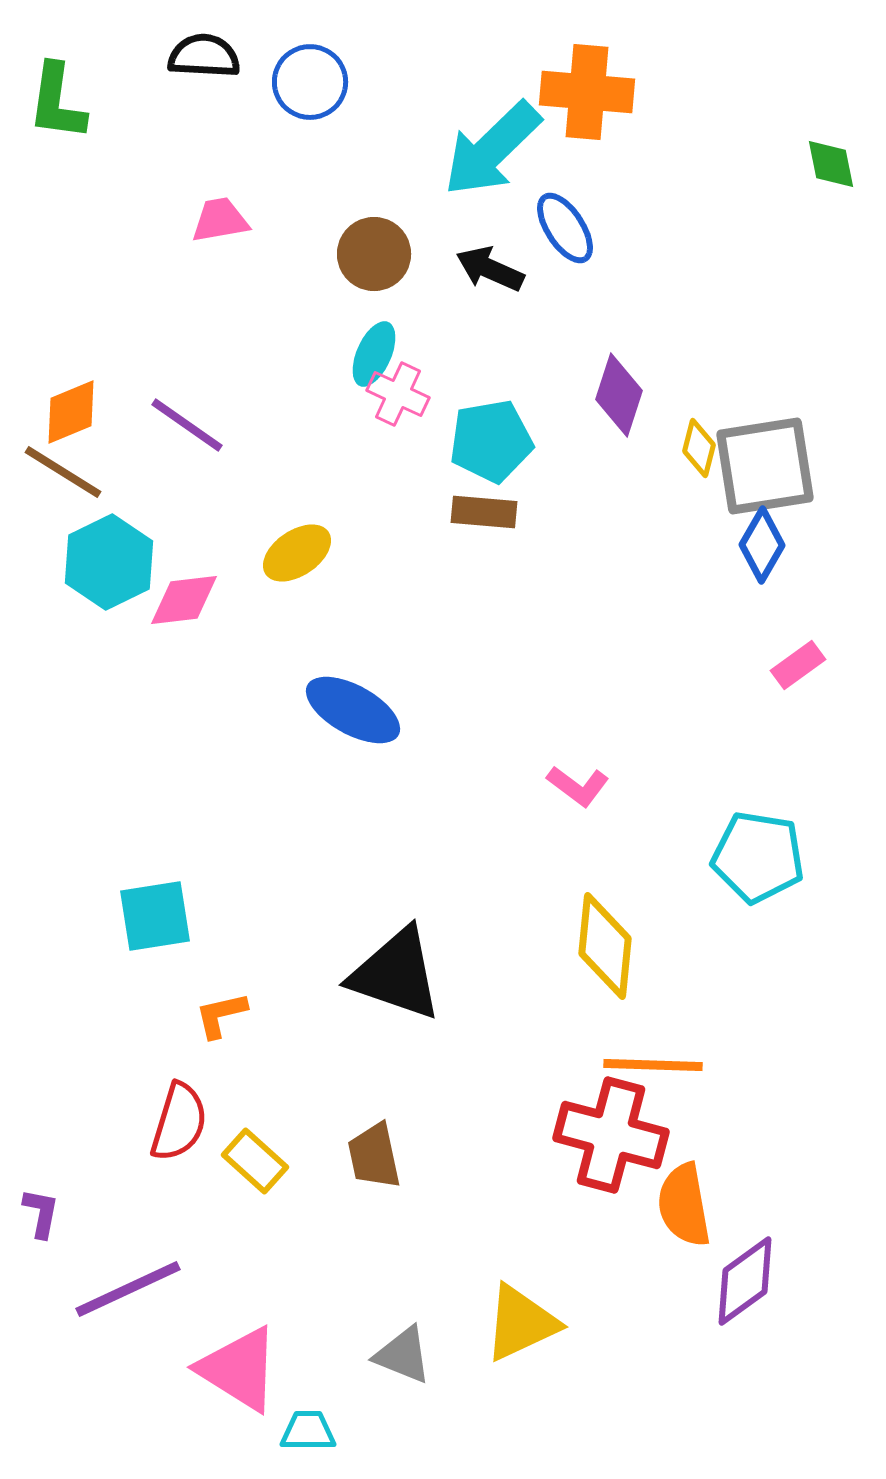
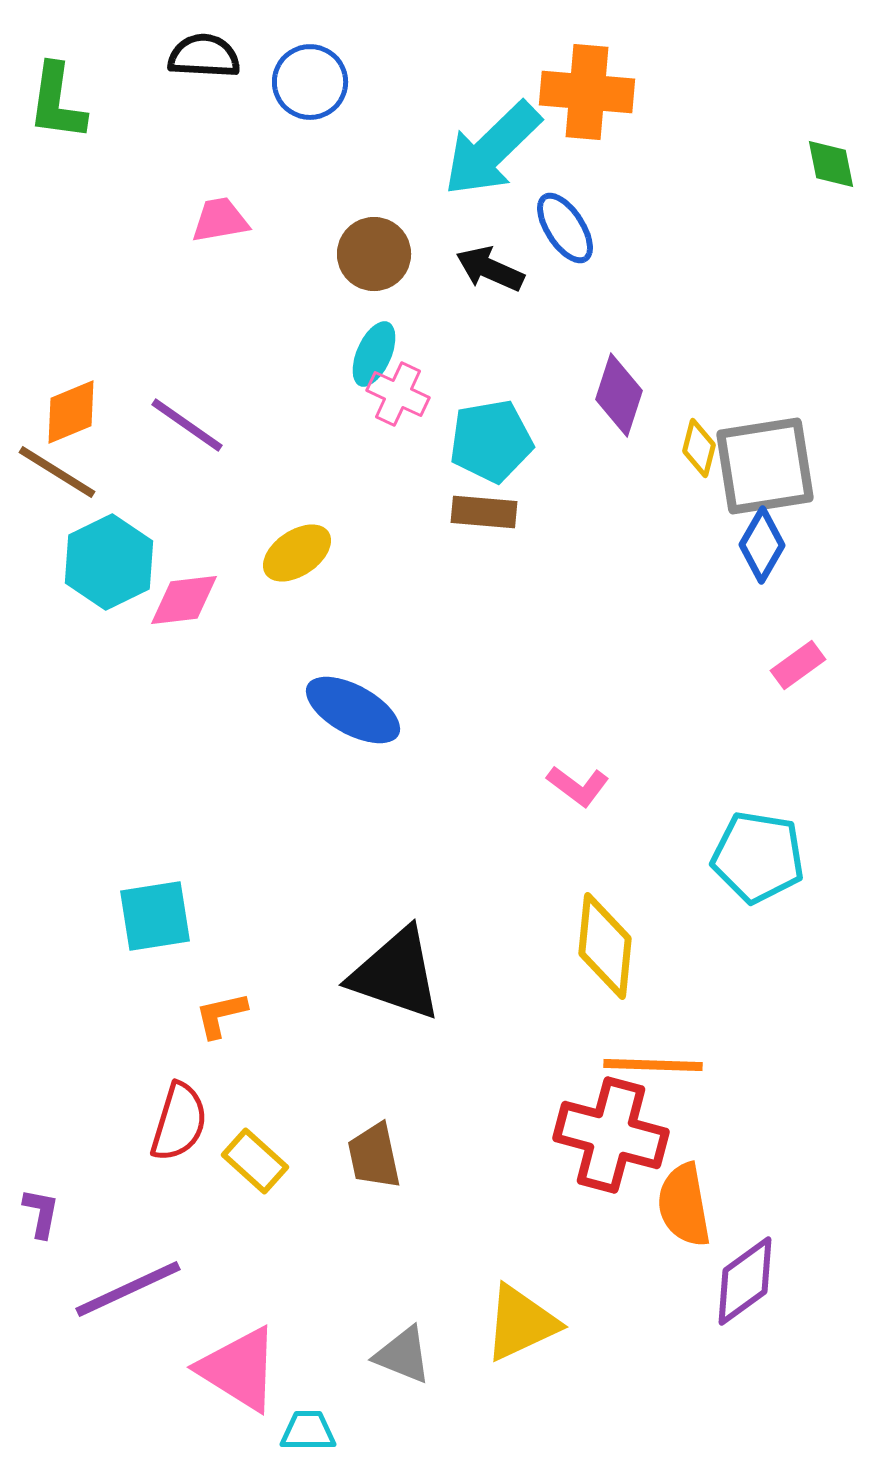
brown line at (63, 472): moved 6 px left
